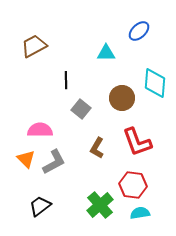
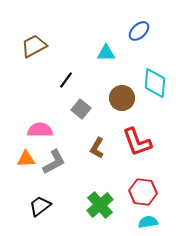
black line: rotated 36 degrees clockwise
orange triangle: rotated 48 degrees counterclockwise
red hexagon: moved 10 px right, 7 px down
cyan semicircle: moved 8 px right, 9 px down
